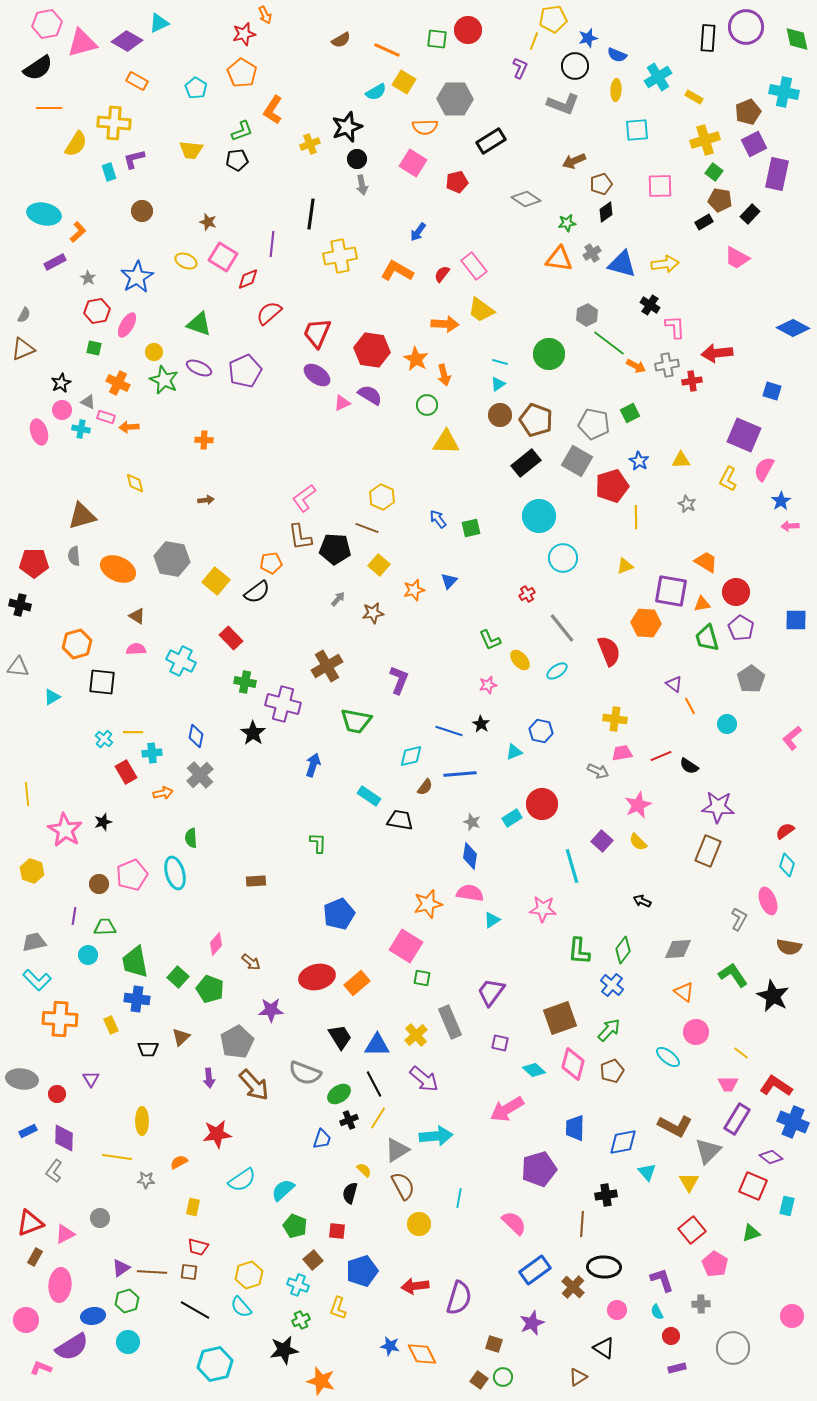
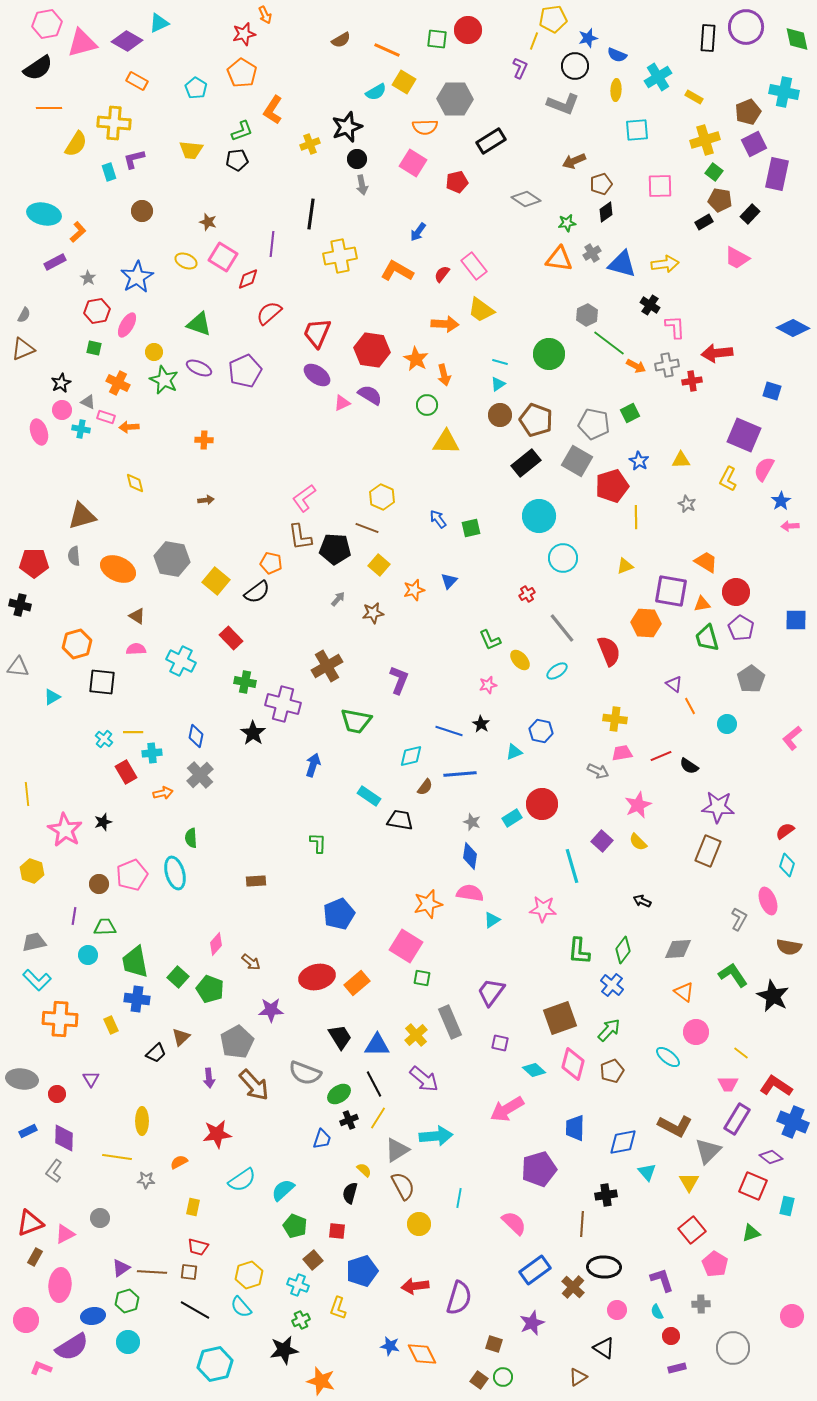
orange pentagon at (271, 563): rotated 20 degrees clockwise
black trapezoid at (148, 1049): moved 8 px right, 4 px down; rotated 45 degrees counterclockwise
